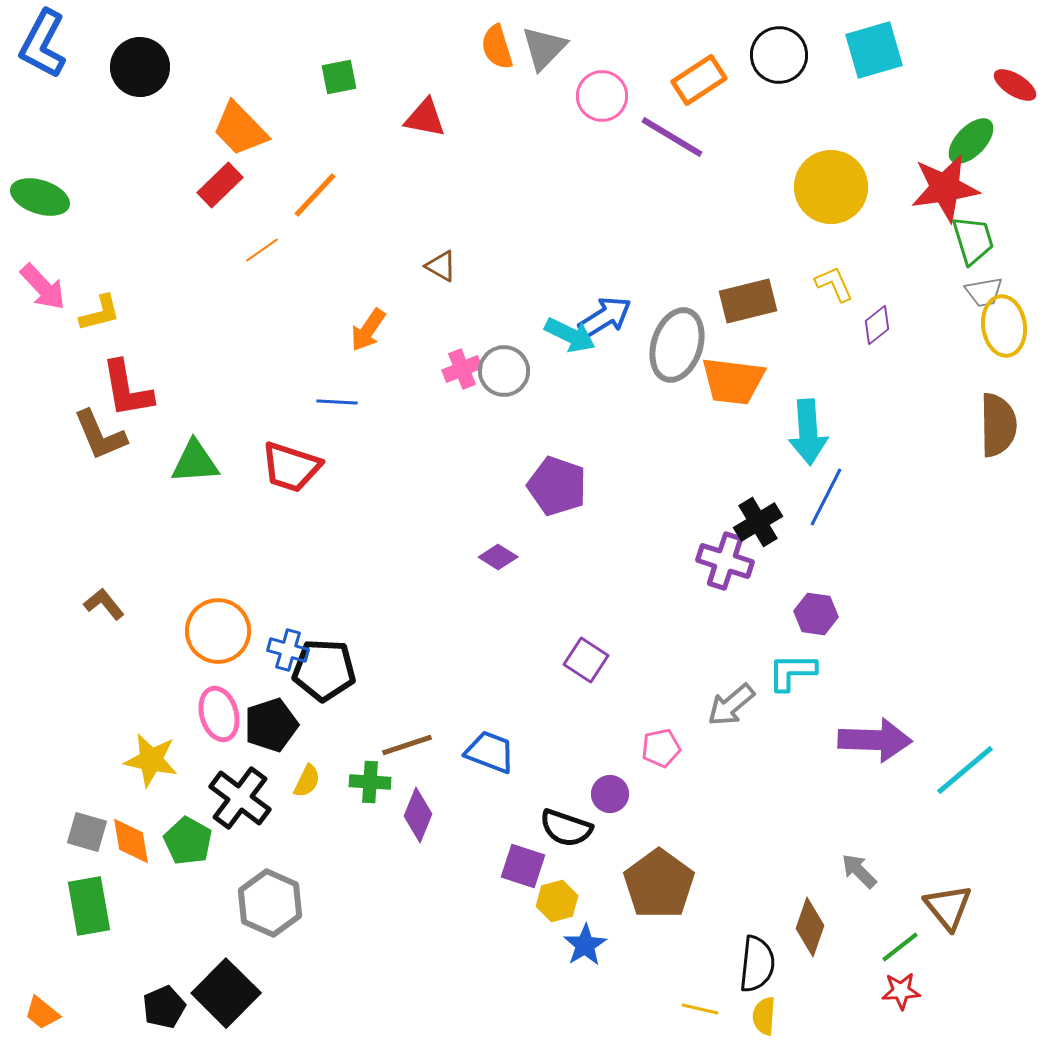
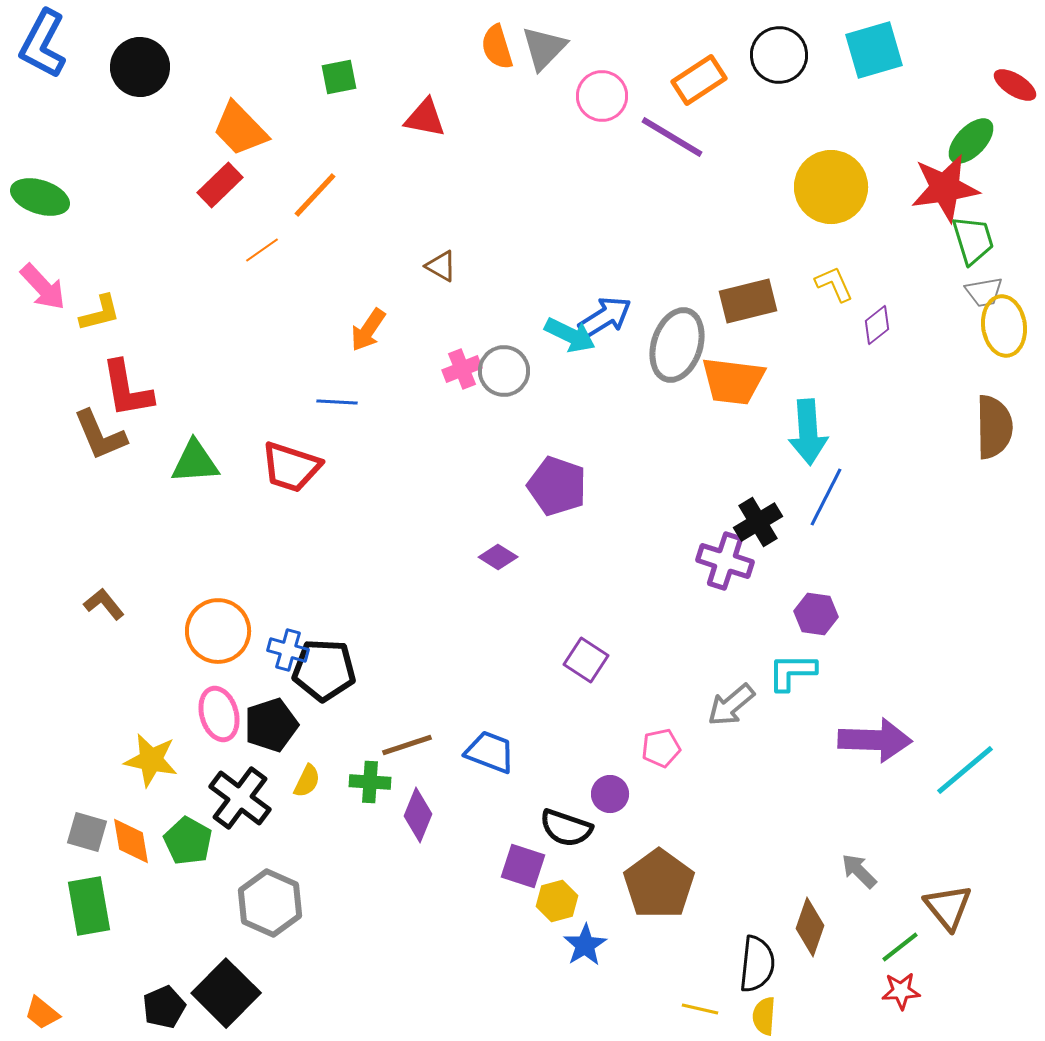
brown semicircle at (998, 425): moved 4 px left, 2 px down
